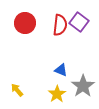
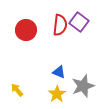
red circle: moved 1 px right, 7 px down
blue triangle: moved 2 px left, 2 px down
gray star: rotated 15 degrees clockwise
